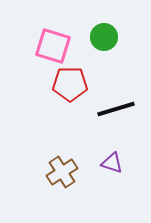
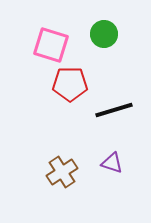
green circle: moved 3 px up
pink square: moved 2 px left, 1 px up
black line: moved 2 px left, 1 px down
